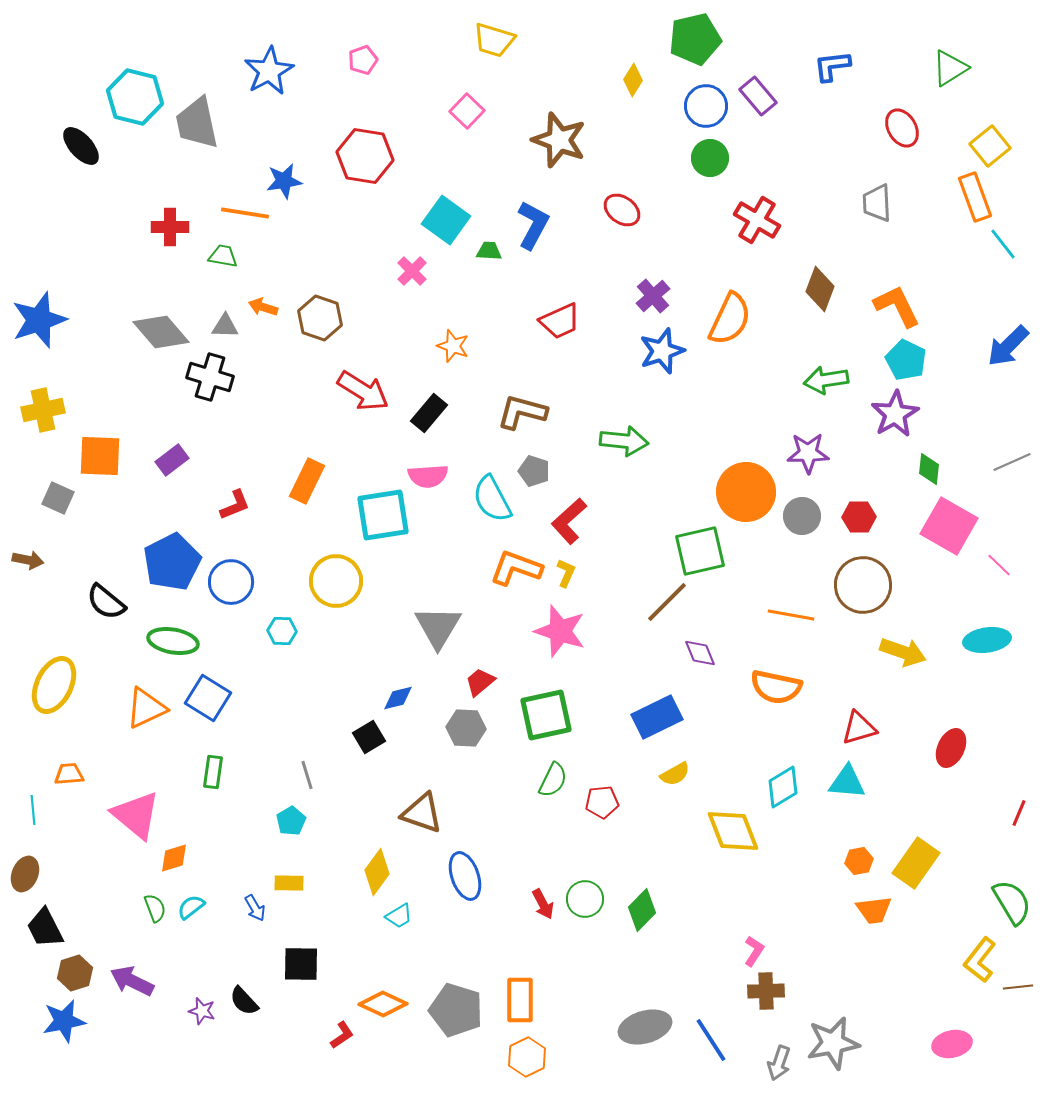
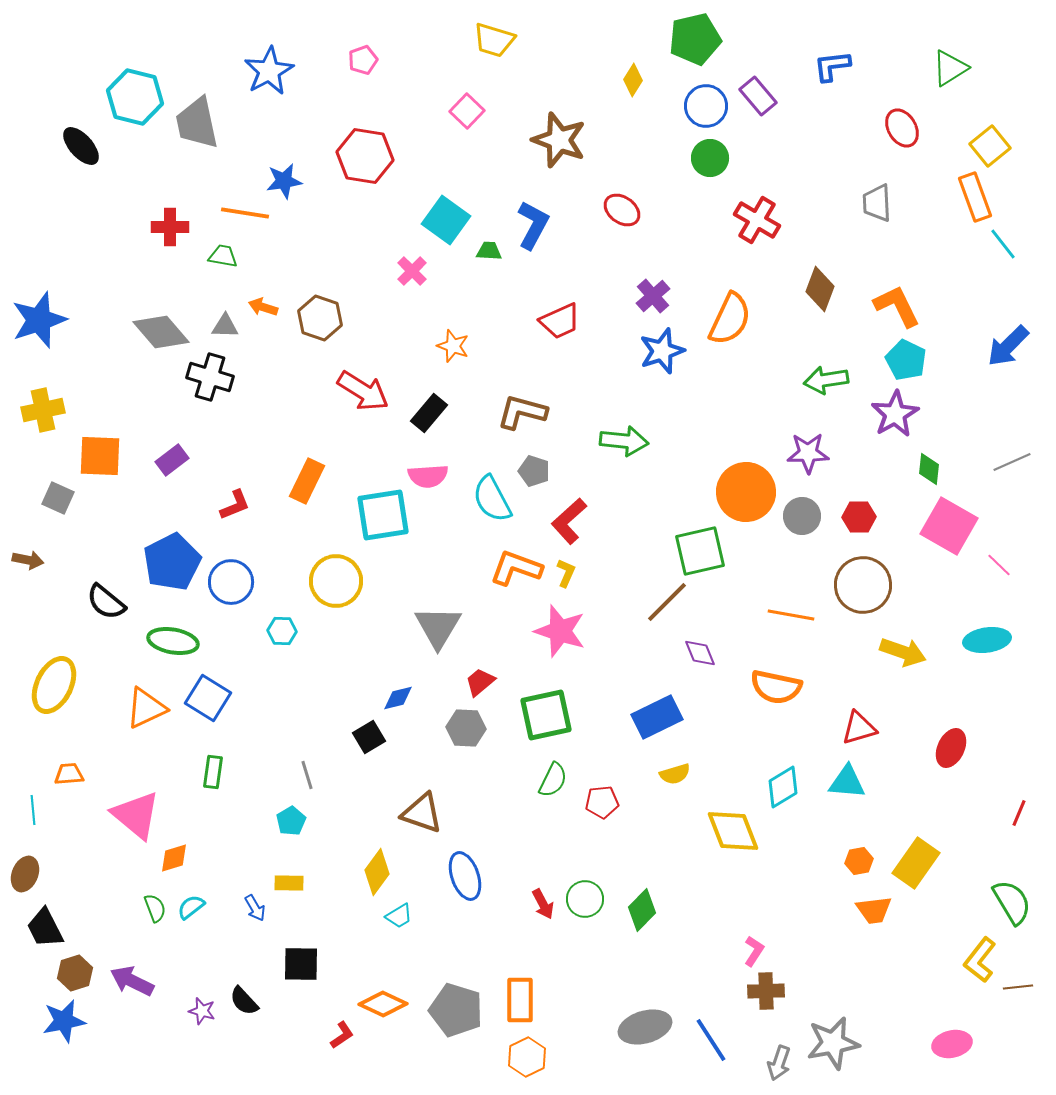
yellow semicircle at (675, 774): rotated 12 degrees clockwise
